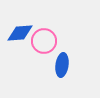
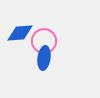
blue ellipse: moved 18 px left, 7 px up
